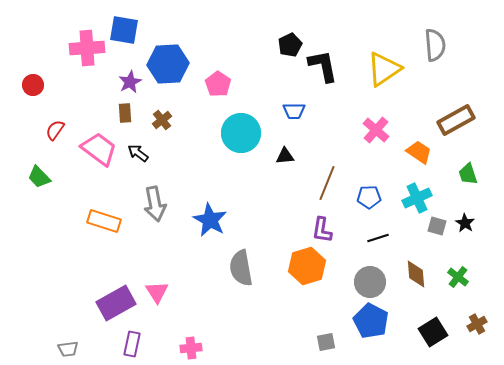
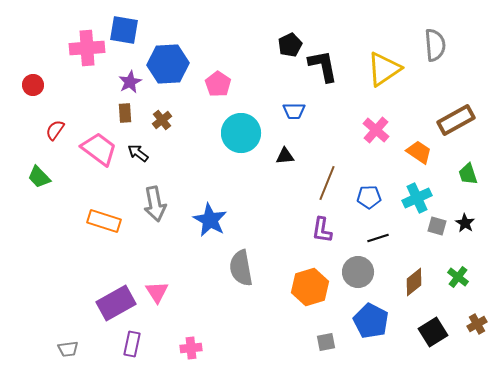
orange hexagon at (307, 266): moved 3 px right, 21 px down
brown diamond at (416, 274): moved 2 px left, 8 px down; rotated 56 degrees clockwise
gray circle at (370, 282): moved 12 px left, 10 px up
